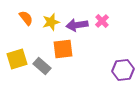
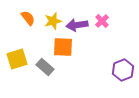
orange semicircle: moved 2 px right
yellow star: moved 2 px right, 1 px up
orange square: moved 2 px up; rotated 10 degrees clockwise
gray rectangle: moved 3 px right, 1 px down
purple hexagon: rotated 15 degrees counterclockwise
